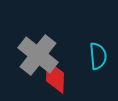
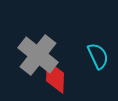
cyan semicircle: rotated 20 degrees counterclockwise
